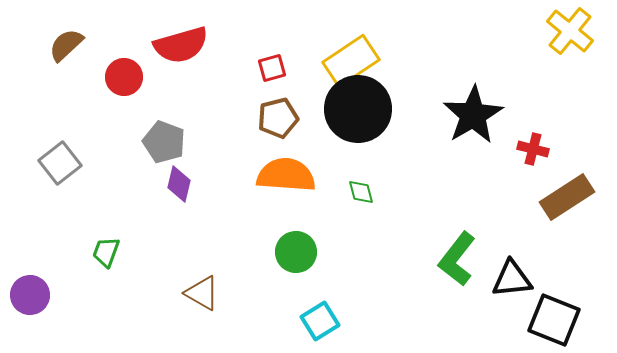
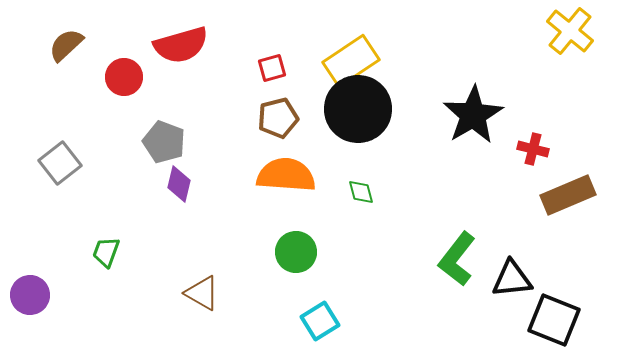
brown rectangle: moved 1 px right, 2 px up; rotated 10 degrees clockwise
